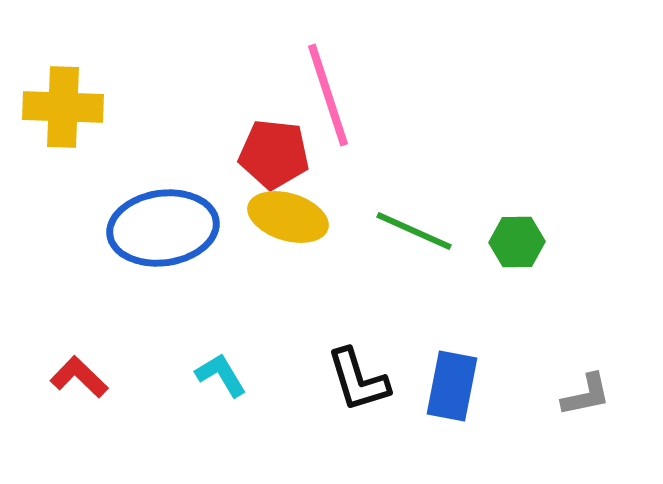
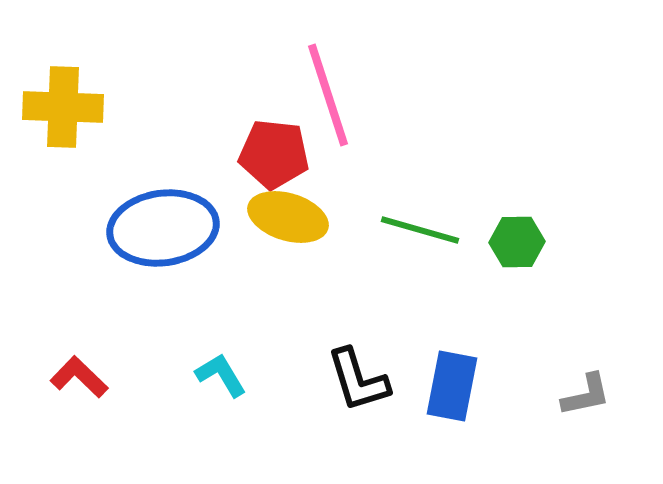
green line: moved 6 px right, 1 px up; rotated 8 degrees counterclockwise
